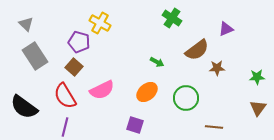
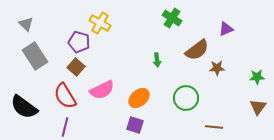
green arrow: moved 2 px up; rotated 56 degrees clockwise
brown square: moved 2 px right
orange ellipse: moved 8 px left, 6 px down
brown triangle: moved 1 px up
